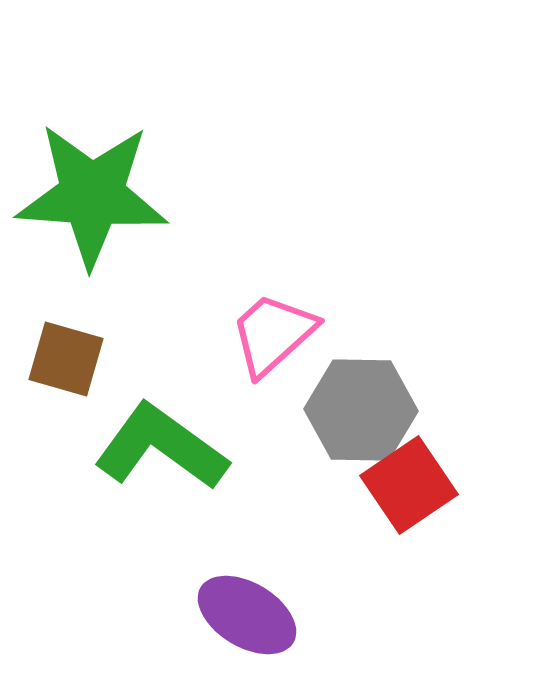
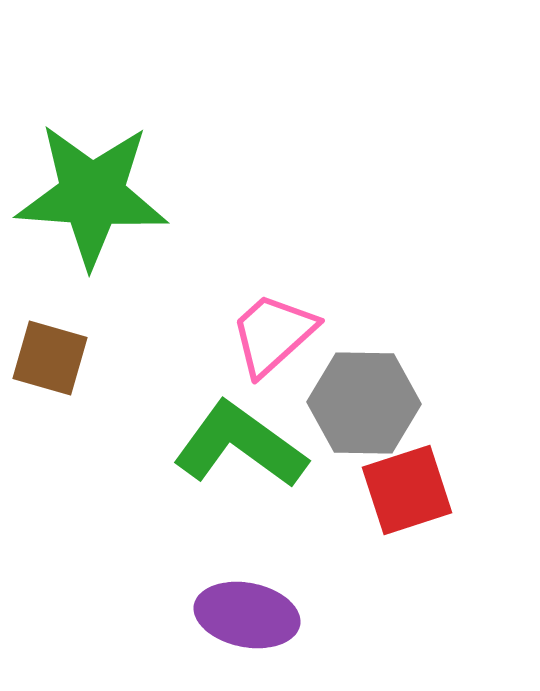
brown square: moved 16 px left, 1 px up
gray hexagon: moved 3 px right, 7 px up
green L-shape: moved 79 px right, 2 px up
red square: moved 2 px left, 5 px down; rotated 16 degrees clockwise
purple ellipse: rotated 20 degrees counterclockwise
